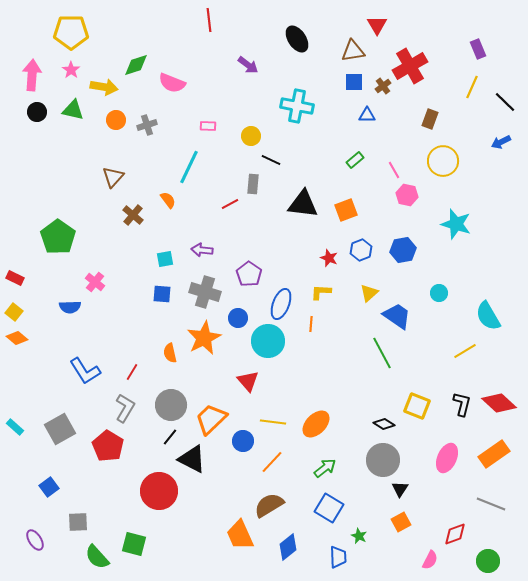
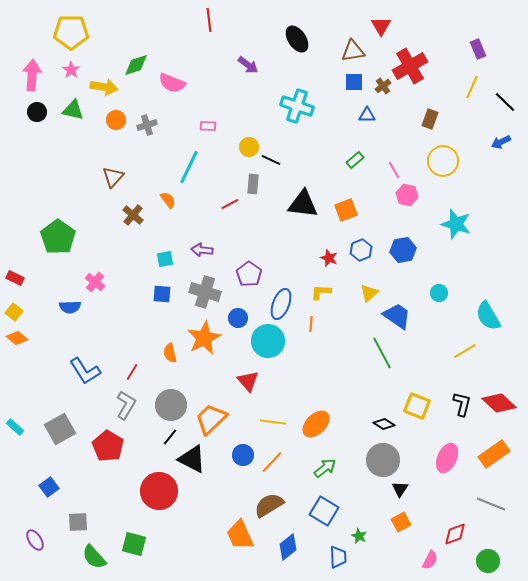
red triangle at (377, 25): moved 4 px right, 1 px down
cyan cross at (297, 106): rotated 8 degrees clockwise
yellow circle at (251, 136): moved 2 px left, 11 px down
gray L-shape at (125, 408): moved 1 px right, 3 px up
blue circle at (243, 441): moved 14 px down
blue square at (329, 508): moved 5 px left, 3 px down
green semicircle at (97, 557): moved 3 px left
